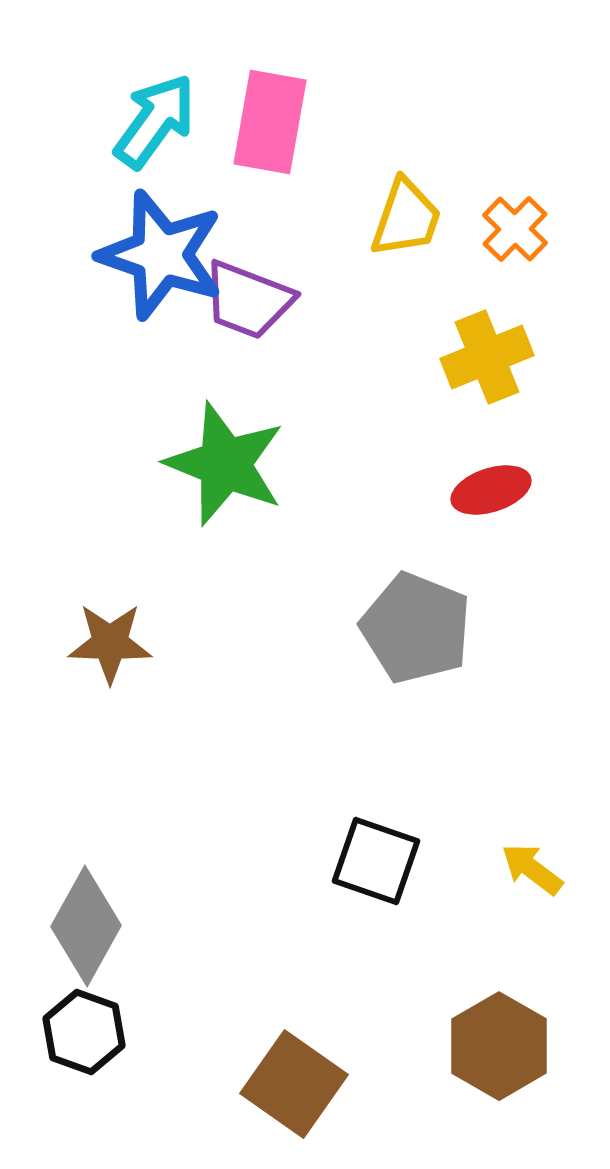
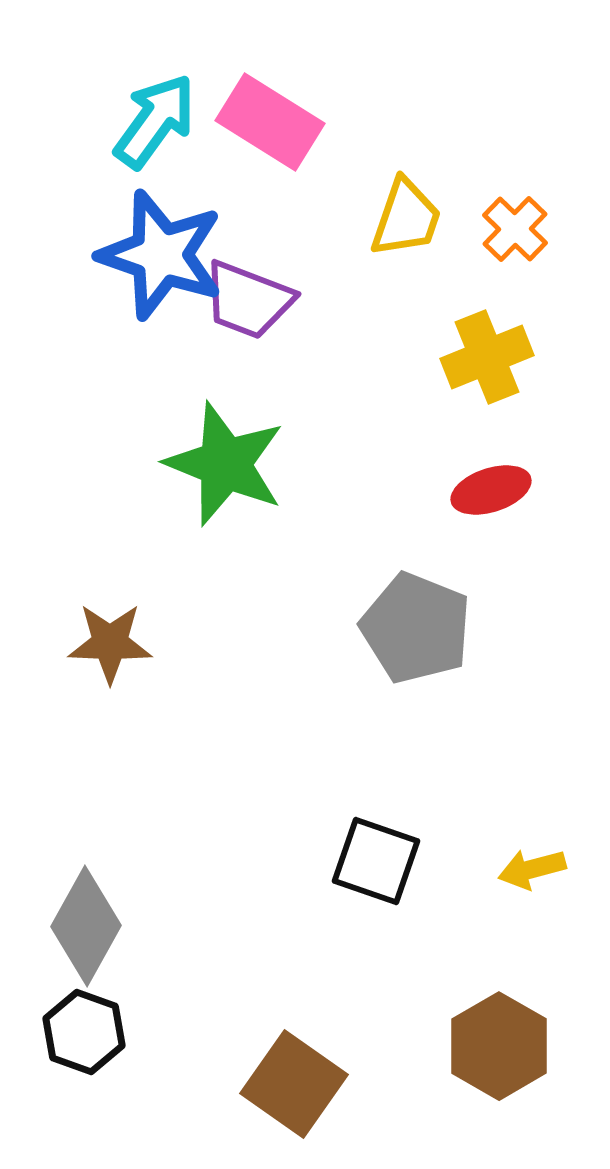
pink rectangle: rotated 68 degrees counterclockwise
yellow arrow: rotated 52 degrees counterclockwise
